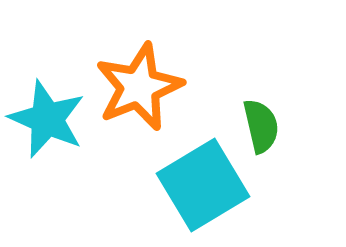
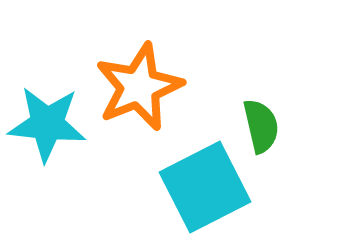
cyan star: moved 5 px down; rotated 18 degrees counterclockwise
cyan square: moved 2 px right, 2 px down; rotated 4 degrees clockwise
